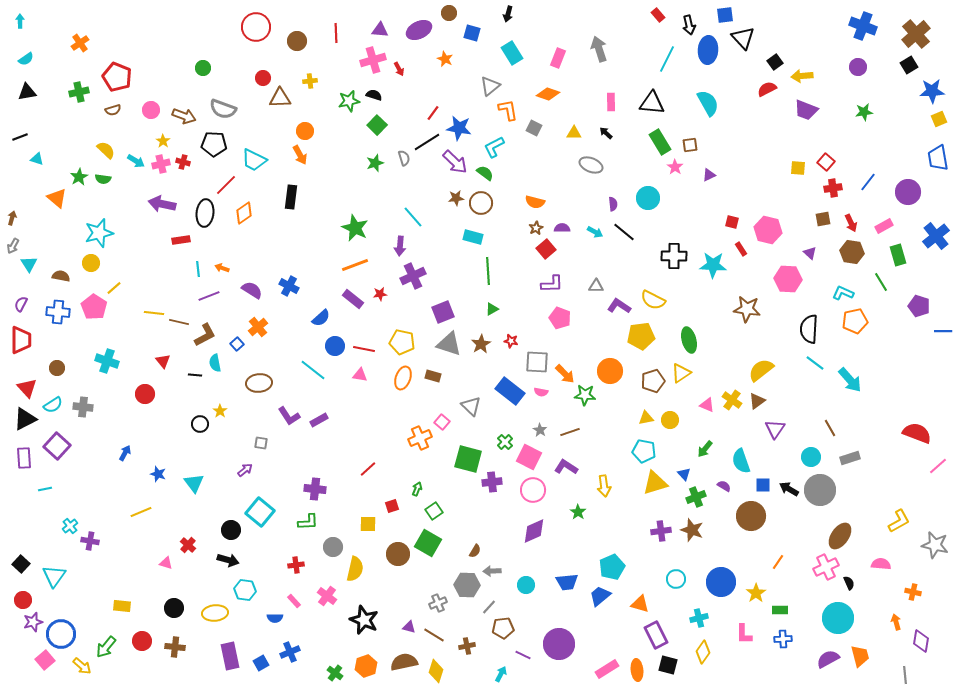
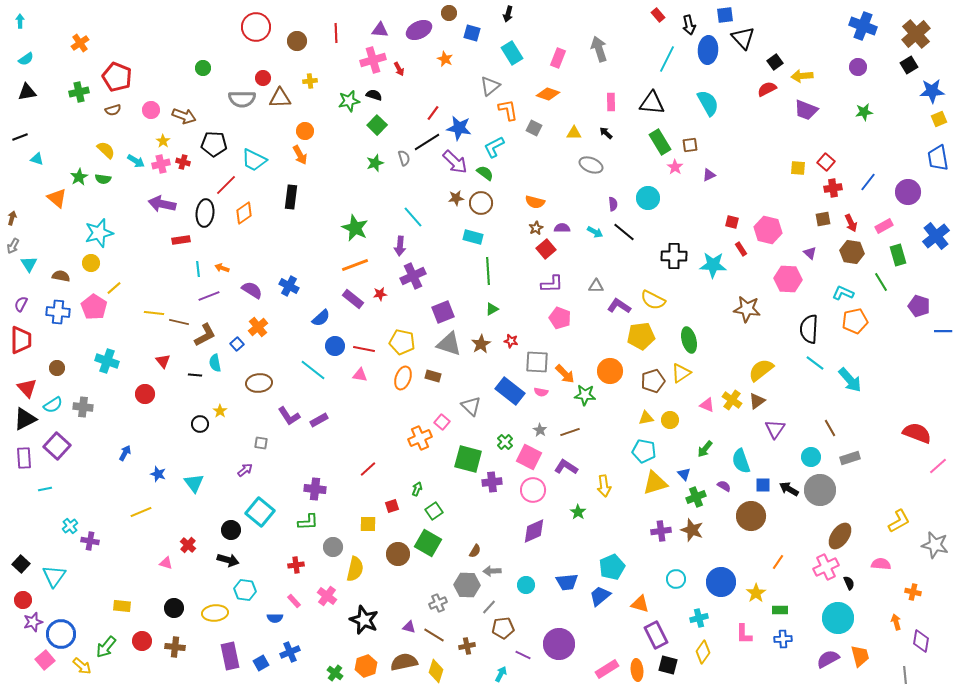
gray semicircle at (223, 109): moved 19 px right, 10 px up; rotated 20 degrees counterclockwise
